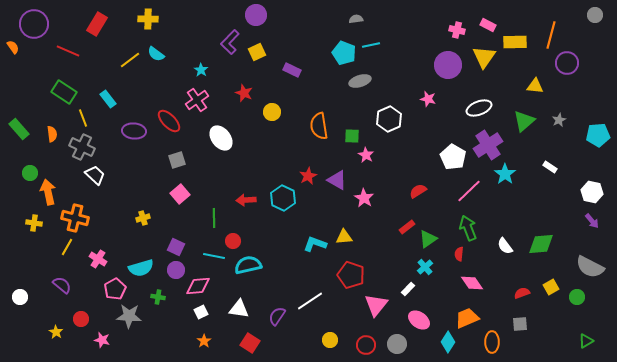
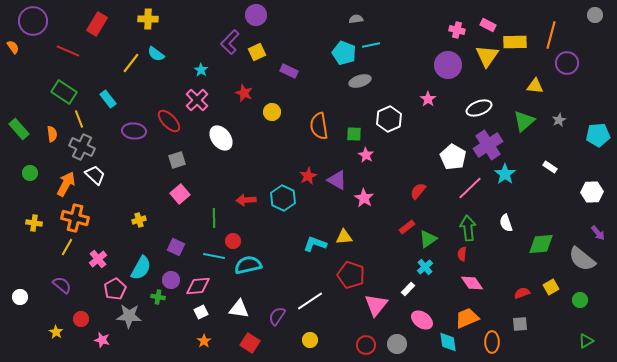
purple circle at (34, 24): moved 1 px left, 3 px up
yellow triangle at (484, 57): moved 3 px right, 1 px up
yellow line at (130, 60): moved 1 px right, 3 px down; rotated 15 degrees counterclockwise
purple rectangle at (292, 70): moved 3 px left, 1 px down
pink star at (428, 99): rotated 21 degrees clockwise
pink cross at (197, 100): rotated 10 degrees counterclockwise
yellow line at (83, 118): moved 4 px left, 1 px down
green square at (352, 136): moved 2 px right, 2 px up
red semicircle at (418, 191): rotated 18 degrees counterclockwise
pink line at (469, 191): moved 1 px right, 3 px up
orange arrow at (48, 192): moved 18 px right, 8 px up; rotated 40 degrees clockwise
white hexagon at (592, 192): rotated 15 degrees counterclockwise
yellow cross at (143, 218): moved 4 px left, 2 px down
purple arrow at (592, 221): moved 6 px right, 12 px down
green arrow at (468, 228): rotated 15 degrees clockwise
white semicircle at (505, 246): moved 1 px right, 23 px up; rotated 18 degrees clockwise
red semicircle at (459, 254): moved 3 px right
pink cross at (98, 259): rotated 18 degrees clockwise
gray semicircle at (590, 267): moved 8 px left, 8 px up; rotated 12 degrees clockwise
cyan semicircle at (141, 268): rotated 45 degrees counterclockwise
purple circle at (176, 270): moved 5 px left, 10 px down
green circle at (577, 297): moved 3 px right, 3 px down
pink ellipse at (419, 320): moved 3 px right
yellow circle at (330, 340): moved 20 px left
cyan diamond at (448, 342): rotated 40 degrees counterclockwise
